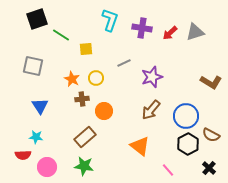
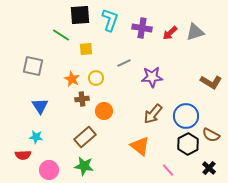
black square: moved 43 px right, 4 px up; rotated 15 degrees clockwise
purple star: rotated 15 degrees clockwise
brown arrow: moved 2 px right, 4 px down
pink circle: moved 2 px right, 3 px down
